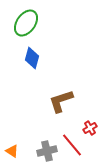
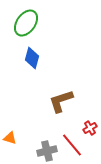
orange triangle: moved 2 px left, 13 px up; rotated 16 degrees counterclockwise
